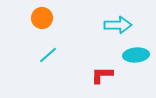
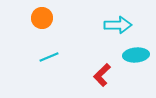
cyan line: moved 1 px right, 2 px down; rotated 18 degrees clockwise
red L-shape: rotated 45 degrees counterclockwise
